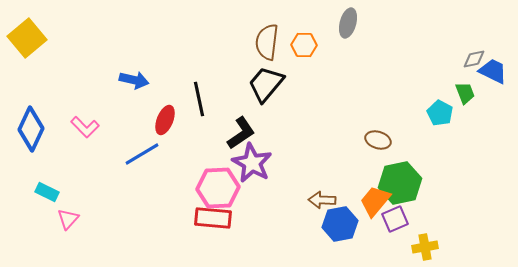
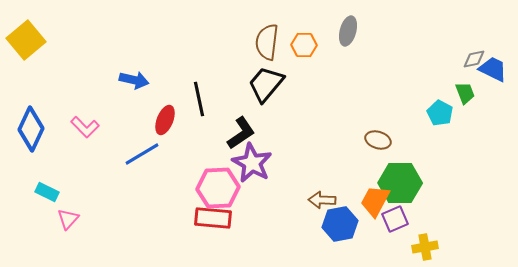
gray ellipse: moved 8 px down
yellow square: moved 1 px left, 2 px down
blue trapezoid: moved 2 px up
green hexagon: rotated 12 degrees clockwise
orange trapezoid: rotated 12 degrees counterclockwise
